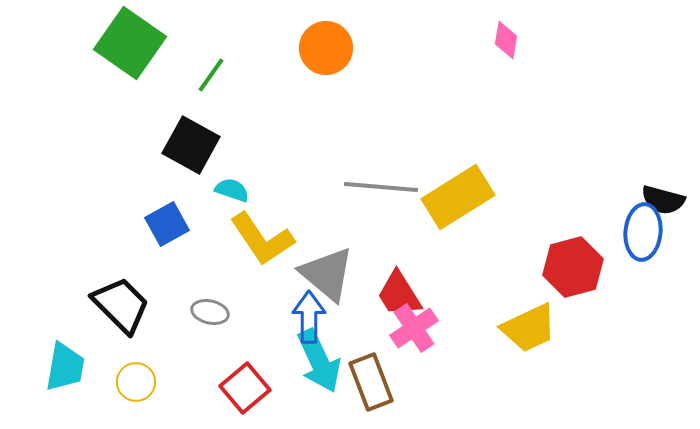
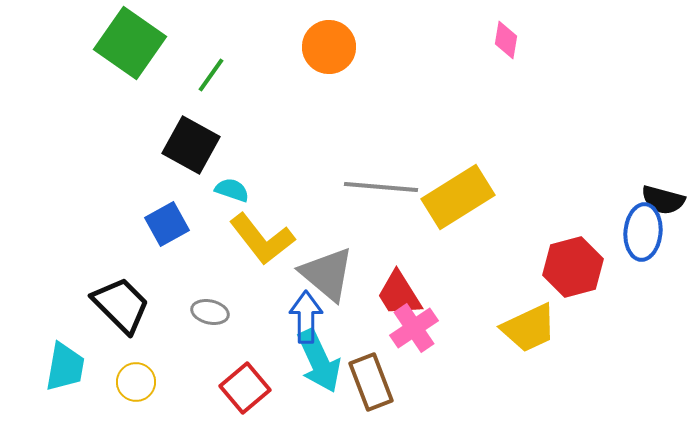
orange circle: moved 3 px right, 1 px up
yellow L-shape: rotated 4 degrees counterclockwise
blue arrow: moved 3 px left
